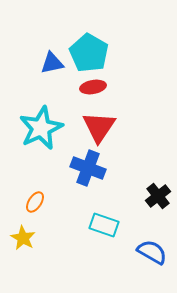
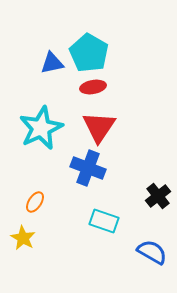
cyan rectangle: moved 4 px up
